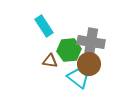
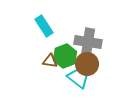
gray cross: moved 3 px left
green hexagon: moved 4 px left, 6 px down; rotated 15 degrees counterclockwise
brown circle: moved 2 px left
